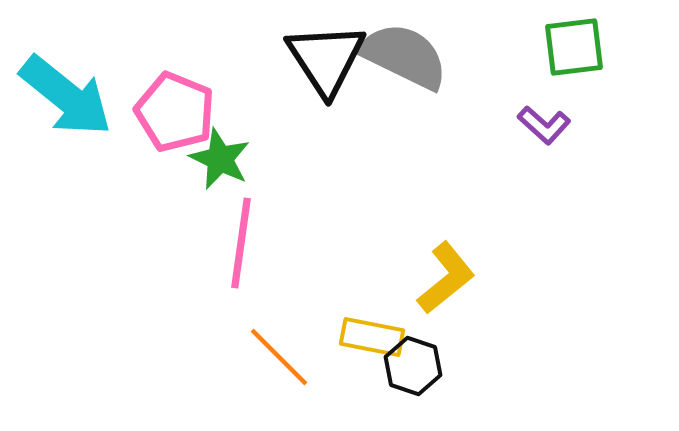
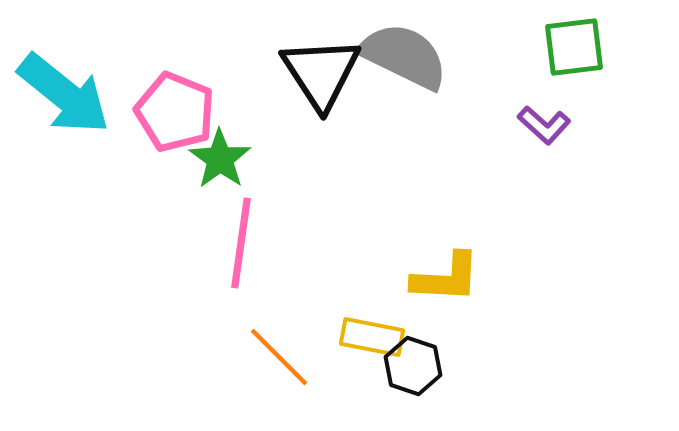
black triangle: moved 5 px left, 14 px down
cyan arrow: moved 2 px left, 2 px up
green star: rotated 10 degrees clockwise
yellow L-shape: rotated 42 degrees clockwise
